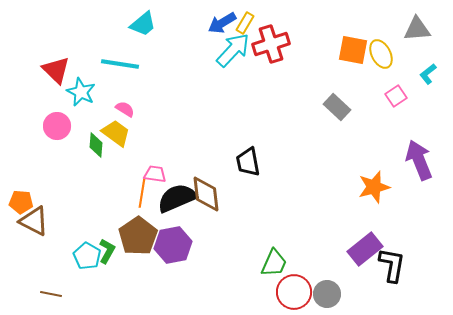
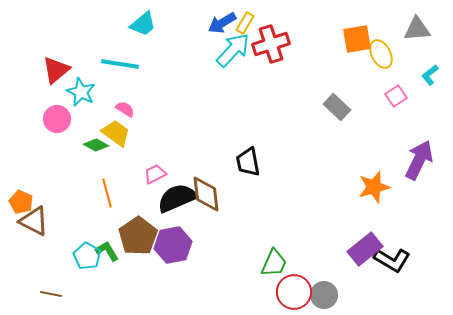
orange square: moved 4 px right, 11 px up; rotated 20 degrees counterclockwise
red triangle: rotated 36 degrees clockwise
cyan L-shape: moved 2 px right, 1 px down
pink circle: moved 7 px up
green diamond: rotated 65 degrees counterclockwise
purple arrow: rotated 48 degrees clockwise
pink trapezoid: rotated 35 degrees counterclockwise
orange line: moved 35 px left; rotated 24 degrees counterclockwise
orange pentagon: rotated 20 degrees clockwise
green L-shape: rotated 60 degrees counterclockwise
black L-shape: moved 5 px up; rotated 111 degrees clockwise
gray circle: moved 3 px left, 1 px down
